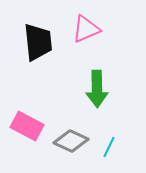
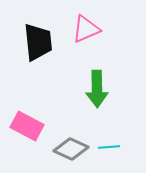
gray diamond: moved 8 px down
cyan line: rotated 60 degrees clockwise
